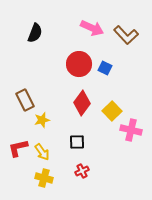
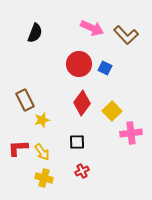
pink cross: moved 3 px down; rotated 20 degrees counterclockwise
red L-shape: rotated 10 degrees clockwise
